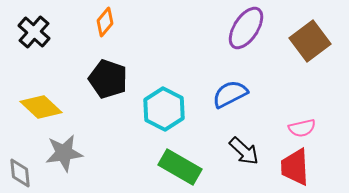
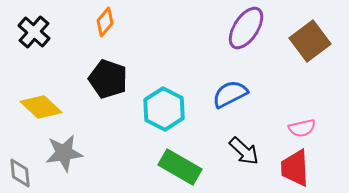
red trapezoid: moved 1 px down
